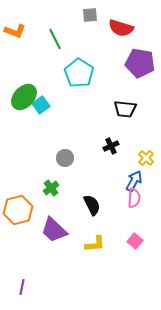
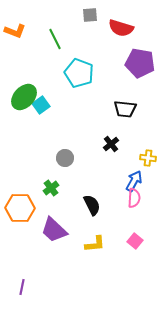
cyan pentagon: rotated 12 degrees counterclockwise
black cross: moved 2 px up; rotated 14 degrees counterclockwise
yellow cross: moved 2 px right; rotated 35 degrees counterclockwise
orange hexagon: moved 2 px right, 2 px up; rotated 16 degrees clockwise
